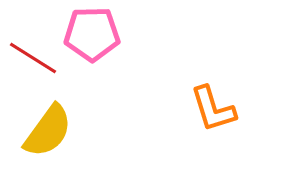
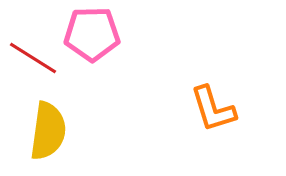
yellow semicircle: rotated 28 degrees counterclockwise
